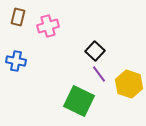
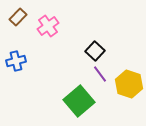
brown rectangle: rotated 30 degrees clockwise
pink cross: rotated 20 degrees counterclockwise
blue cross: rotated 24 degrees counterclockwise
purple line: moved 1 px right
green square: rotated 24 degrees clockwise
